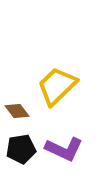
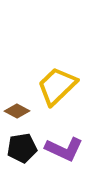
brown diamond: rotated 25 degrees counterclockwise
black pentagon: moved 1 px right, 1 px up
